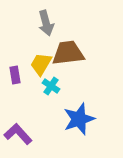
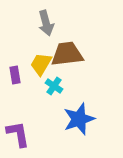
brown trapezoid: moved 1 px left, 1 px down
cyan cross: moved 3 px right
purple L-shape: rotated 32 degrees clockwise
